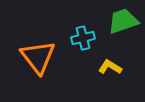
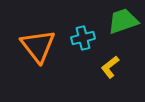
orange triangle: moved 11 px up
yellow L-shape: rotated 70 degrees counterclockwise
